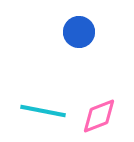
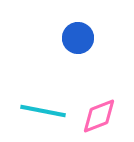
blue circle: moved 1 px left, 6 px down
